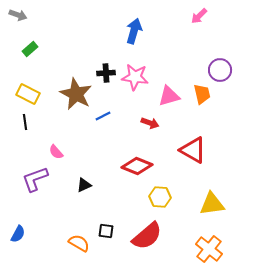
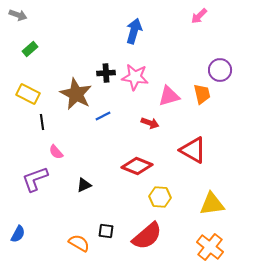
black line: moved 17 px right
orange cross: moved 1 px right, 2 px up
